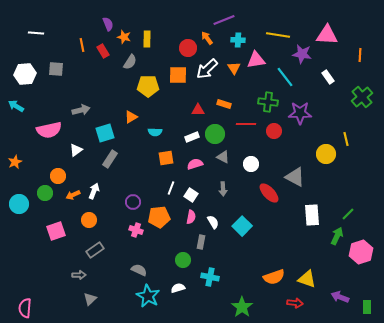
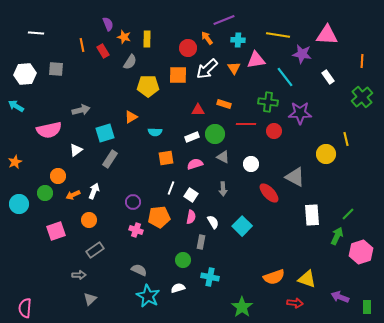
orange line at (360, 55): moved 2 px right, 6 px down
